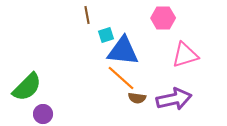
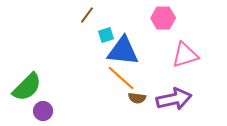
brown line: rotated 48 degrees clockwise
purple circle: moved 3 px up
